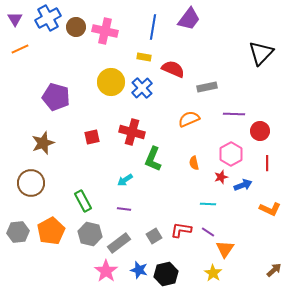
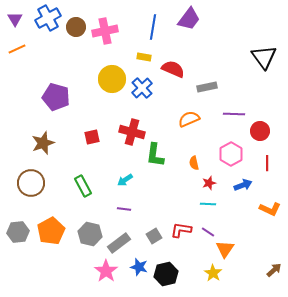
pink cross at (105, 31): rotated 25 degrees counterclockwise
orange line at (20, 49): moved 3 px left
black triangle at (261, 53): moved 3 px right, 4 px down; rotated 20 degrees counterclockwise
yellow circle at (111, 82): moved 1 px right, 3 px up
green L-shape at (153, 159): moved 2 px right, 4 px up; rotated 15 degrees counterclockwise
red star at (221, 177): moved 12 px left, 6 px down
green rectangle at (83, 201): moved 15 px up
blue star at (139, 270): moved 3 px up
